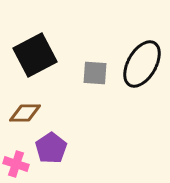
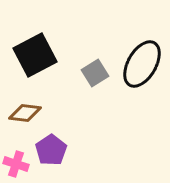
gray square: rotated 36 degrees counterclockwise
brown diamond: rotated 8 degrees clockwise
purple pentagon: moved 2 px down
